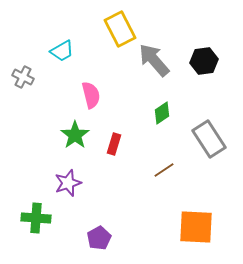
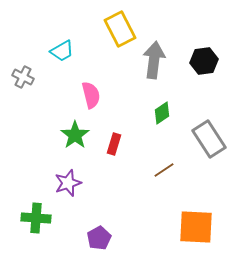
gray arrow: rotated 48 degrees clockwise
